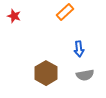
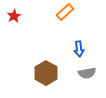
red star: rotated 24 degrees clockwise
gray semicircle: moved 2 px right, 2 px up
